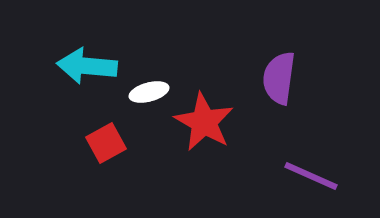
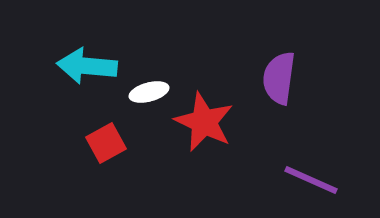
red star: rotated 4 degrees counterclockwise
purple line: moved 4 px down
